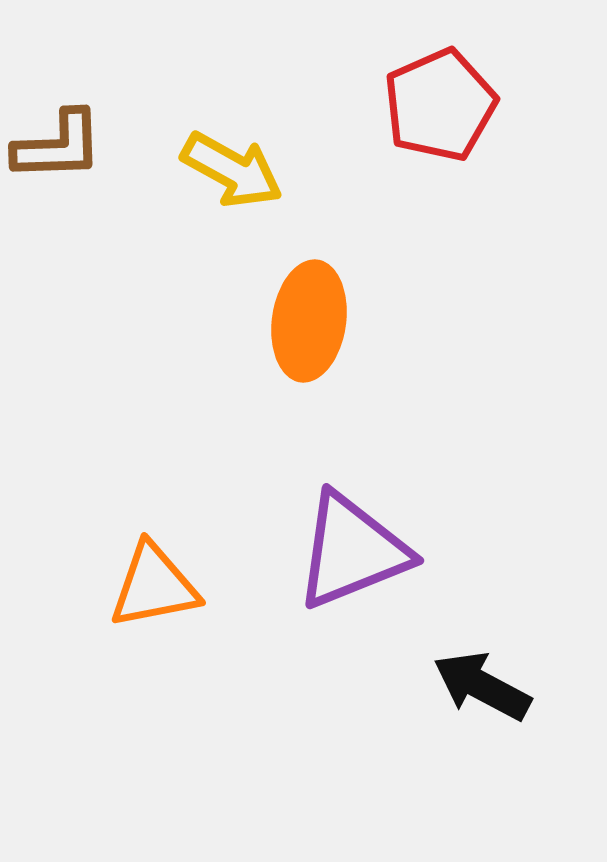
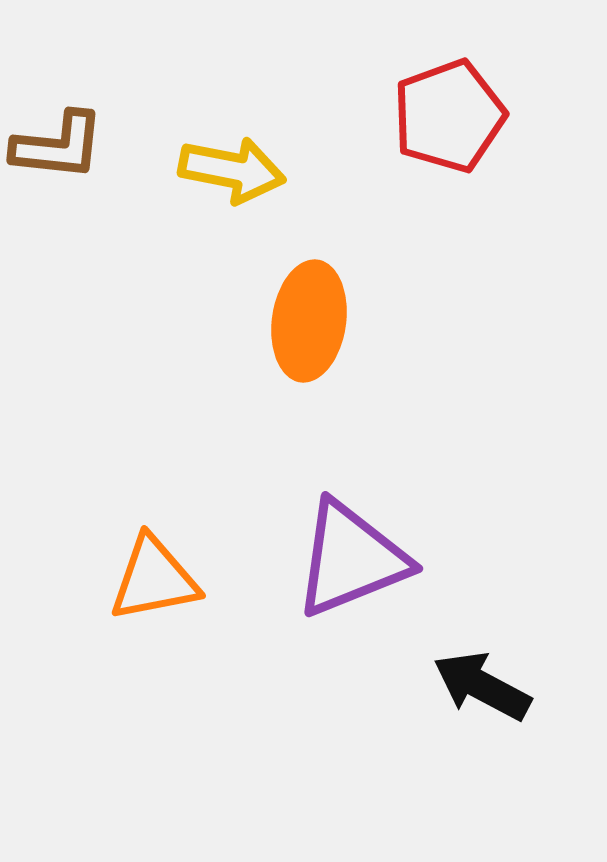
red pentagon: moved 9 px right, 11 px down; rotated 4 degrees clockwise
brown L-shape: rotated 8 degrees clockwise
yellow arrow: rotated 18 degrees counterclockwise
purple triangle: moved 1 px left, 8 px down
orange triangle: moved 7 px up
